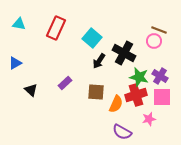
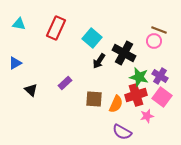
brown square: moved 2 px left, 7 px down
pink square: rotated 36 degrees clockwise
pink star: moved 2 px left, 3 px up
